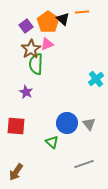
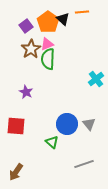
green semicircle: moved 12 px right, 5 px up
blue circle: moved 1 px down
